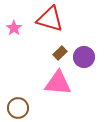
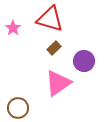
pink star: moved 1 px left
brown rectangle: moved 6 px left, 5 px up
purple circle: moved 4 px down
pink triangle: rotated 40 degrees counterclockwise
